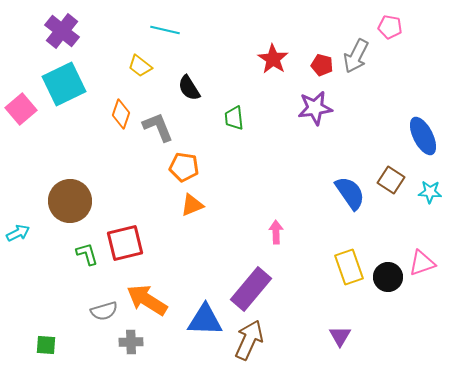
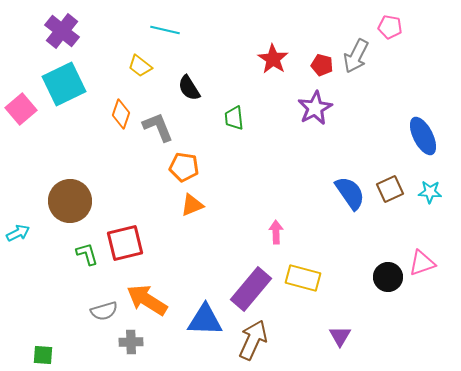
purple star: rotated 20 degrees counterclockwise
brown square: moved 1 px left, 9 px down; rotated 32 degrees clockwise
yellow rectangle: moved 46 px left, 11 px down; rotated 56 degrees counterclockwise
brown arrow: moved 4 px right
green square: moved 3 px left, 10 px down
